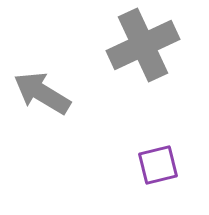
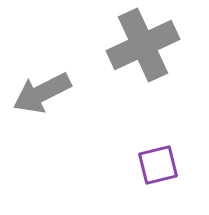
gray arrow: rotated 58 degrees counterclockwise
